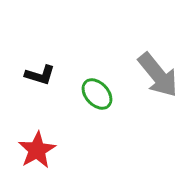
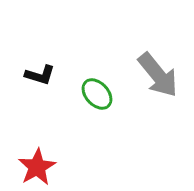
red star: moved 17 px down
